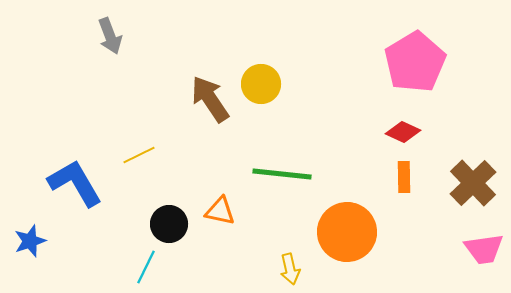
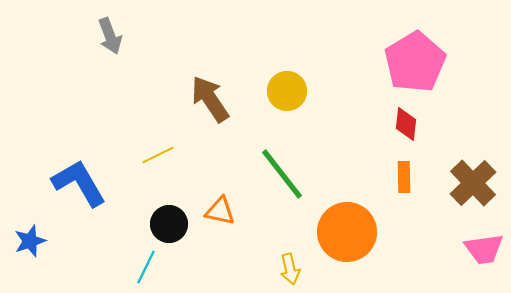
yellow circle: moved 26 px right, 7 px down
red diamond: moved 3 px right, 8 px up; rotated 72 degrees clockwise
yellow line: moved 19 px right
green line: rotated 46 degrees clockwise
blue L-shape: moved 4 px right
